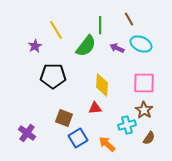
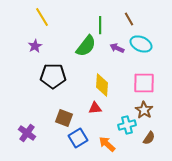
yellow line: moved 14 px left, 13 px up
